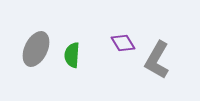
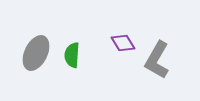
gray ellipse: moved 4 px down
